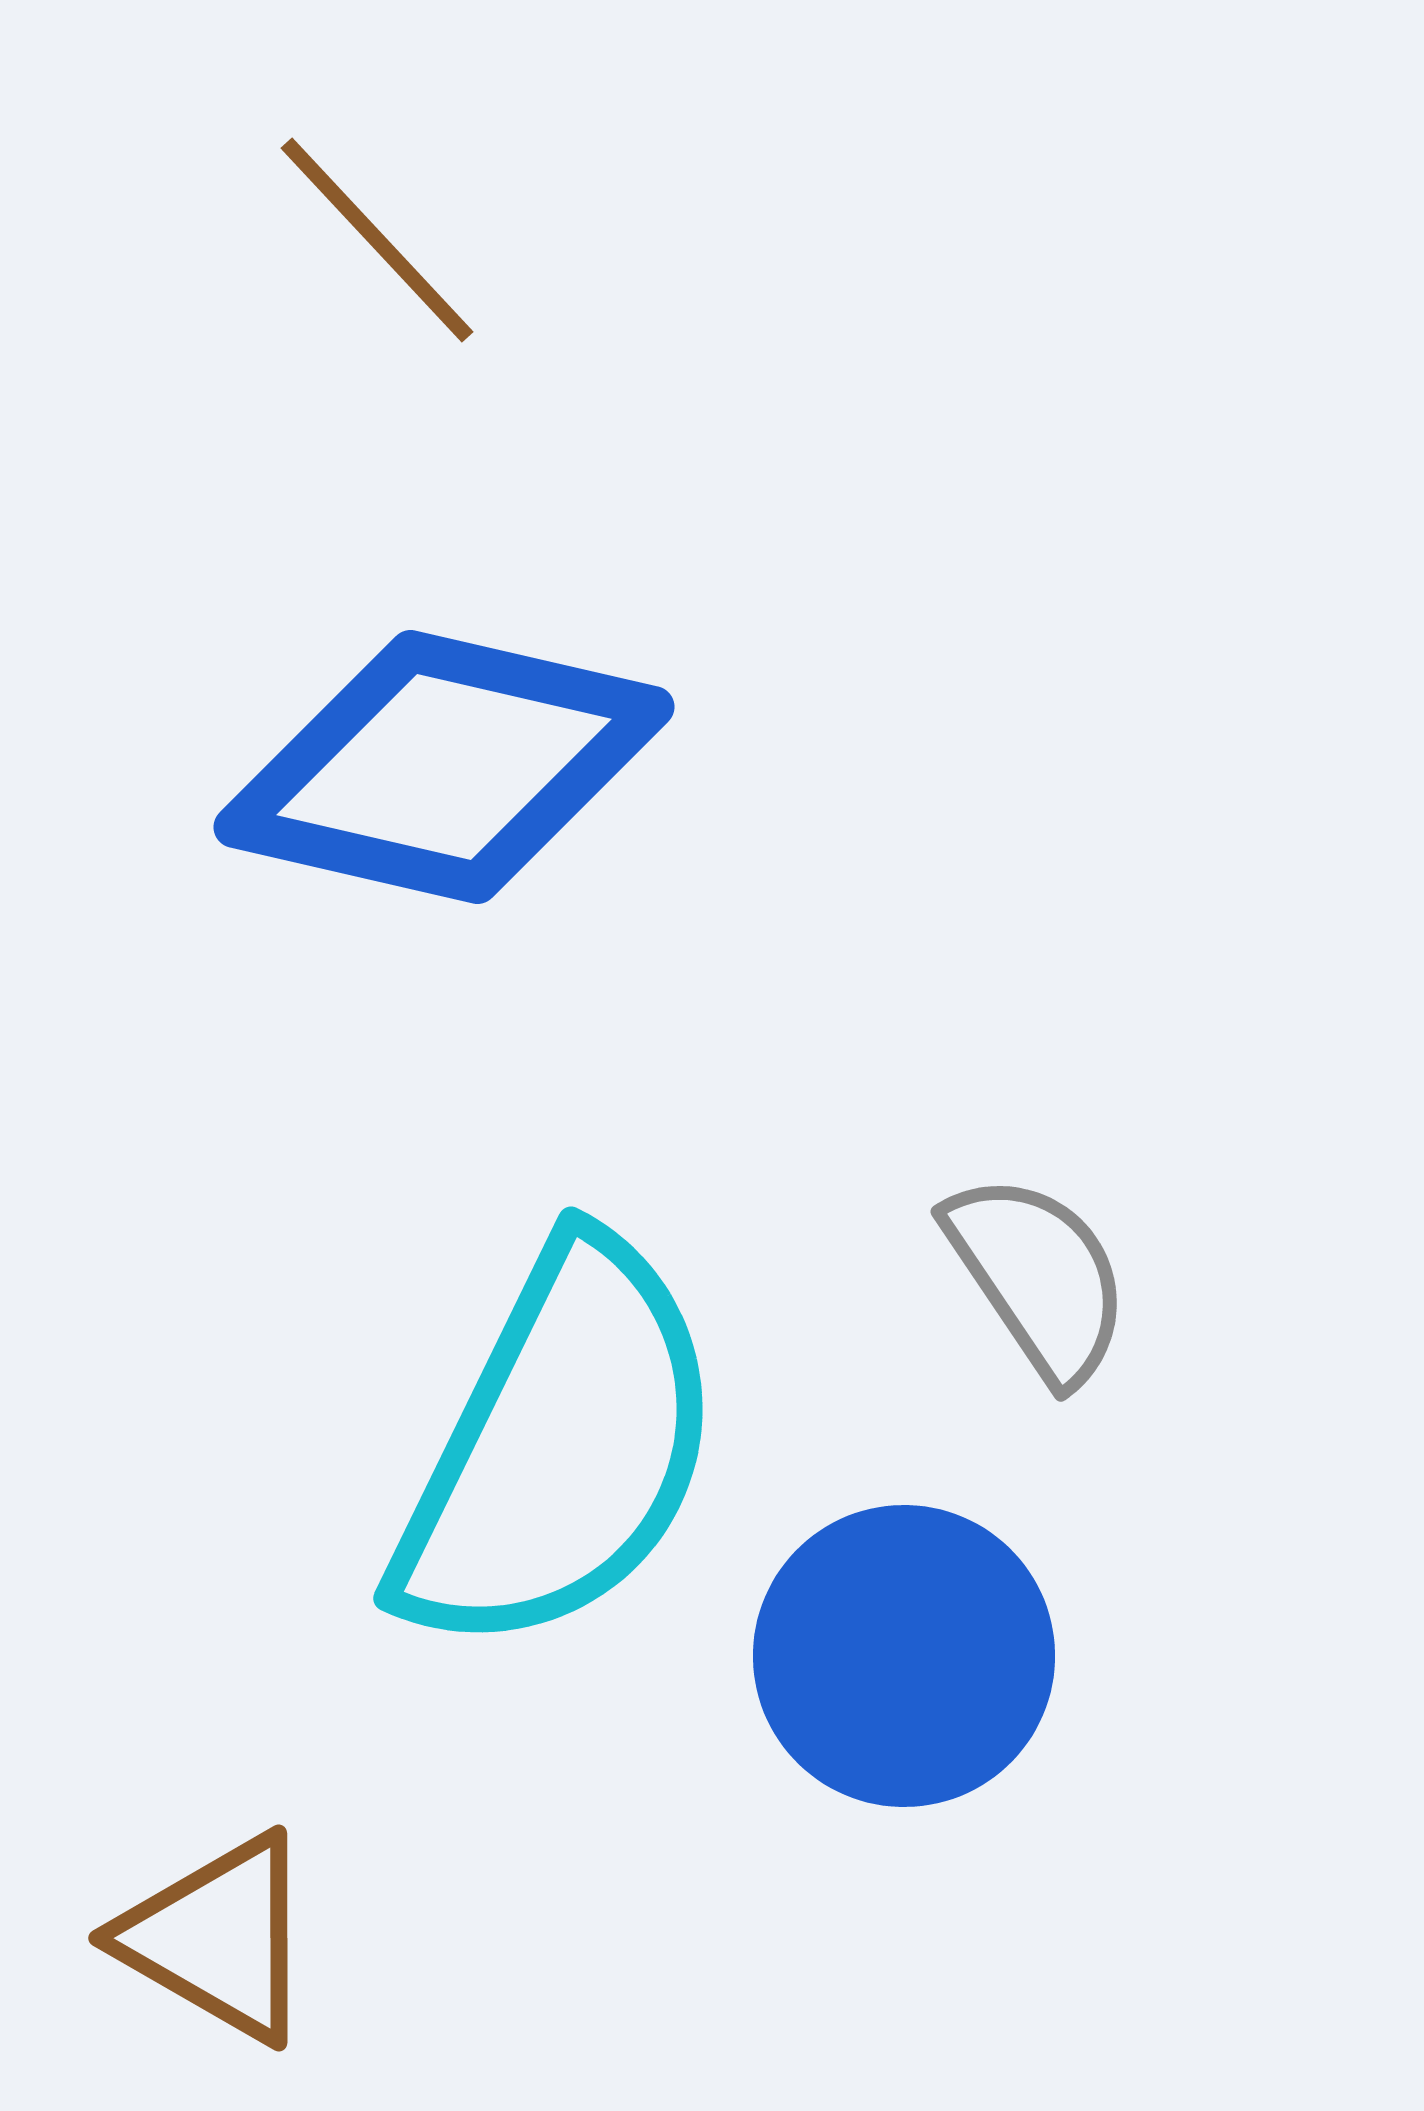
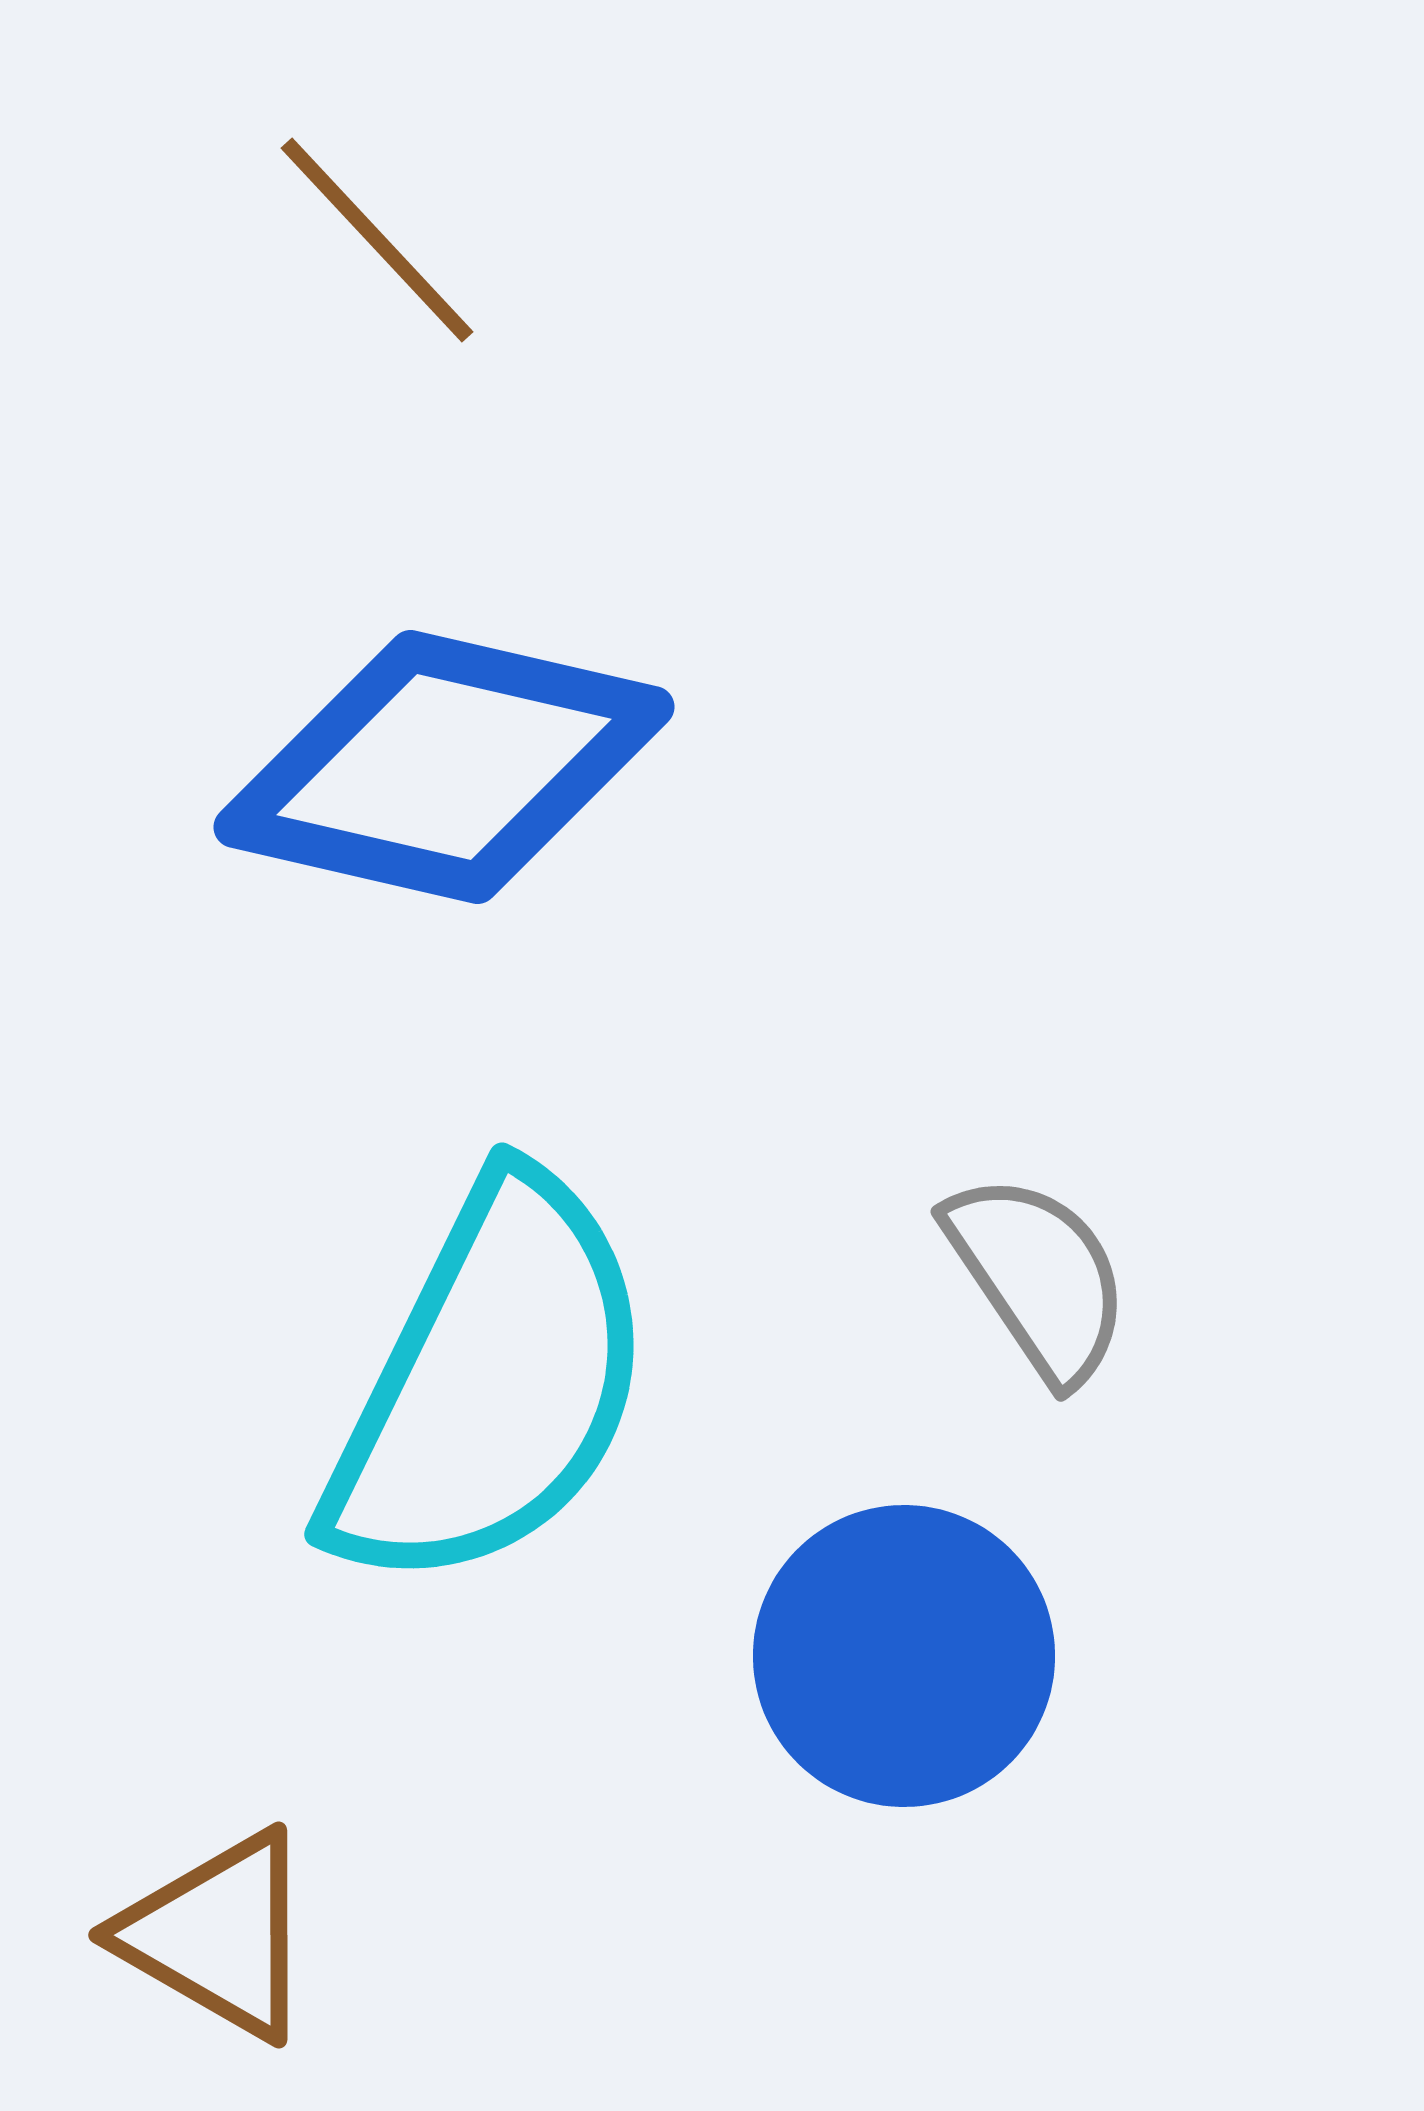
cyan semicircle: moved 69 px left, 64 px up
brown triangle: moved 3 px up
